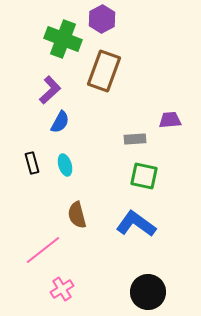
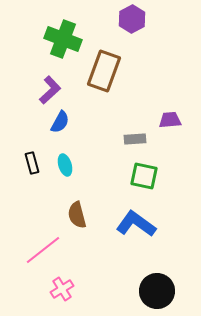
purple hexagon: moved 30 px right
black circle: moved 9 px right, 1 px up
